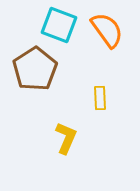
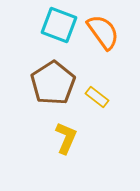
orange semicircle: moved 4 px left, 2 px down
brown pentagon: moved 18 px right, 14 px down
yellow rectangle: moved 3 px left, 1 px up; rotated 50 degrees counterclockwise
